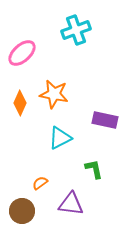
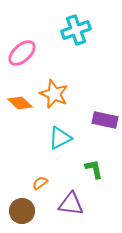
orange star: rotated 12 degrees clockwise
orange diamond: rotated 70 degrees counterclockwise
